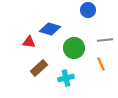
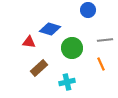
green circle: moved 2 px left
cyan cross: moved 1 px right, 4 px down
